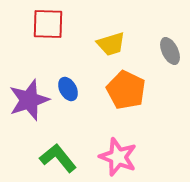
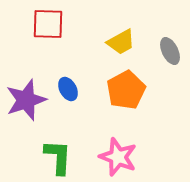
yellow trapezoid: moved 10 px right, 2 px up; rotated 12 degrees counterclockwise
orange pentagon: rotated 18 degrees clockwise
purple star: moved 3 px left
green L-shape: moved 1 px up; rotated 42 degrees clockwise
